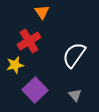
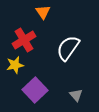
orange triangle: moved 1 px right
red cross: moved 5 px left, 1 px up
white semicircle: moved 6 px left, 7 px up
gray triangle: moved 1 px right
